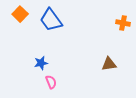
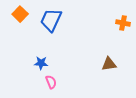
blue trapezoid: rotated 60 degrees clockwise
blue star: rotated 16 degrees clockwise
